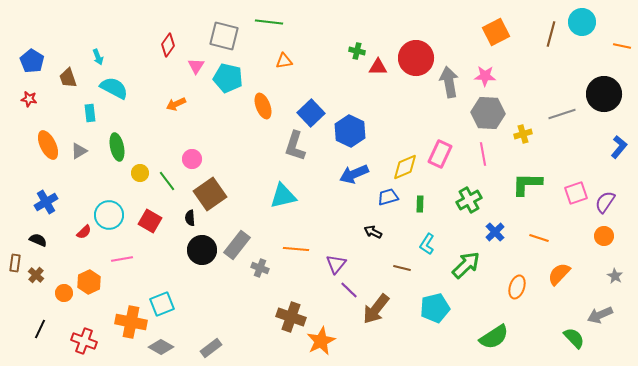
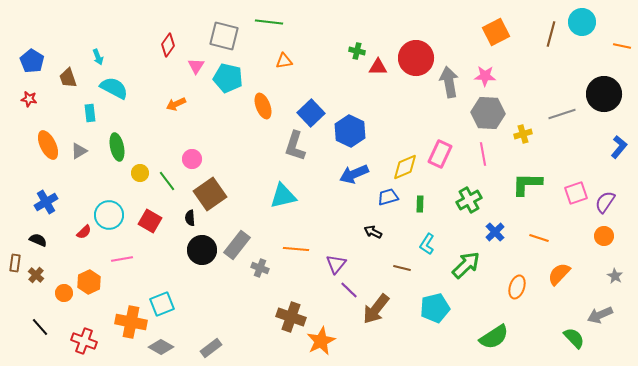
black line at (40, 329): moved 2 px up; rotated 66 degrees counterclockwise
